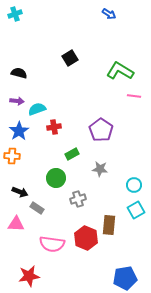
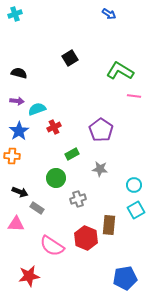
red cross: rotated 16 degrees counterclockwise
pink semicircle: moved 2 px down; rotated 25 degrees clockwise
